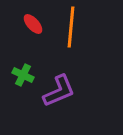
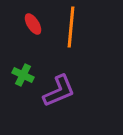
red ellipse: rotated 10 degrees clockwise
